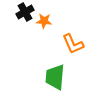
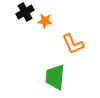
orange star: moved 1 px right
